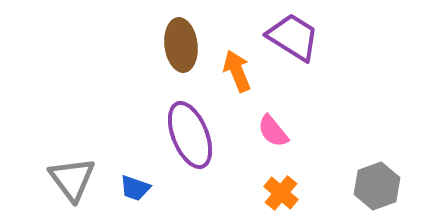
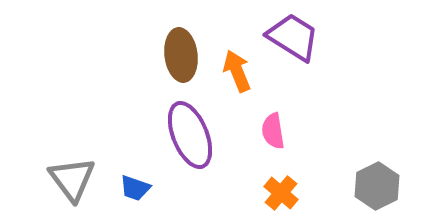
brown ellipse: moved 10 px down
pink semicircle: rotated 30 degrees clockwise
gray hexagon: rotated 6 degrees counterclockwise
